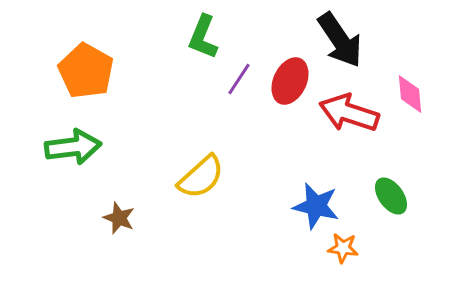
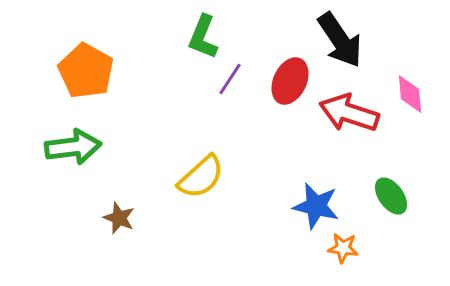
purple line: moved 9 px left
